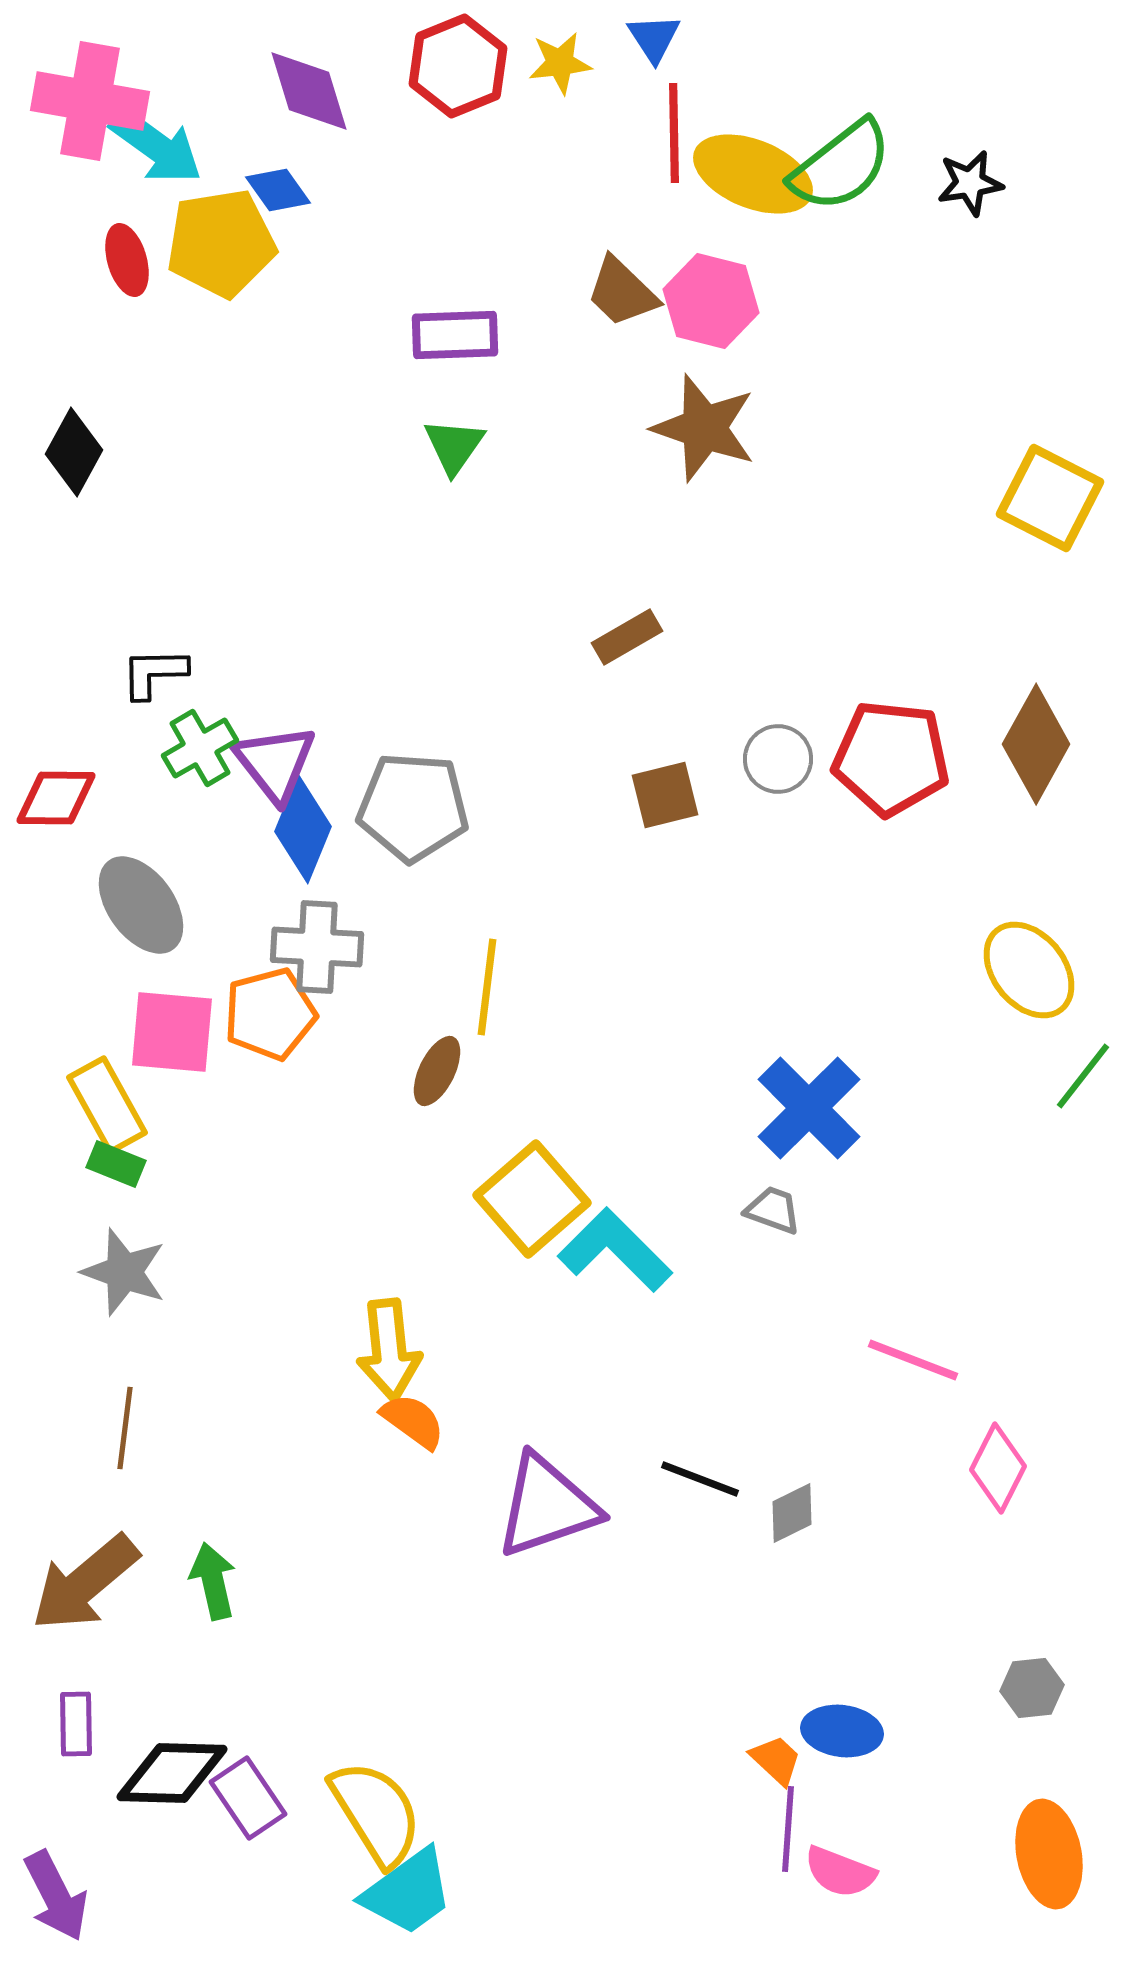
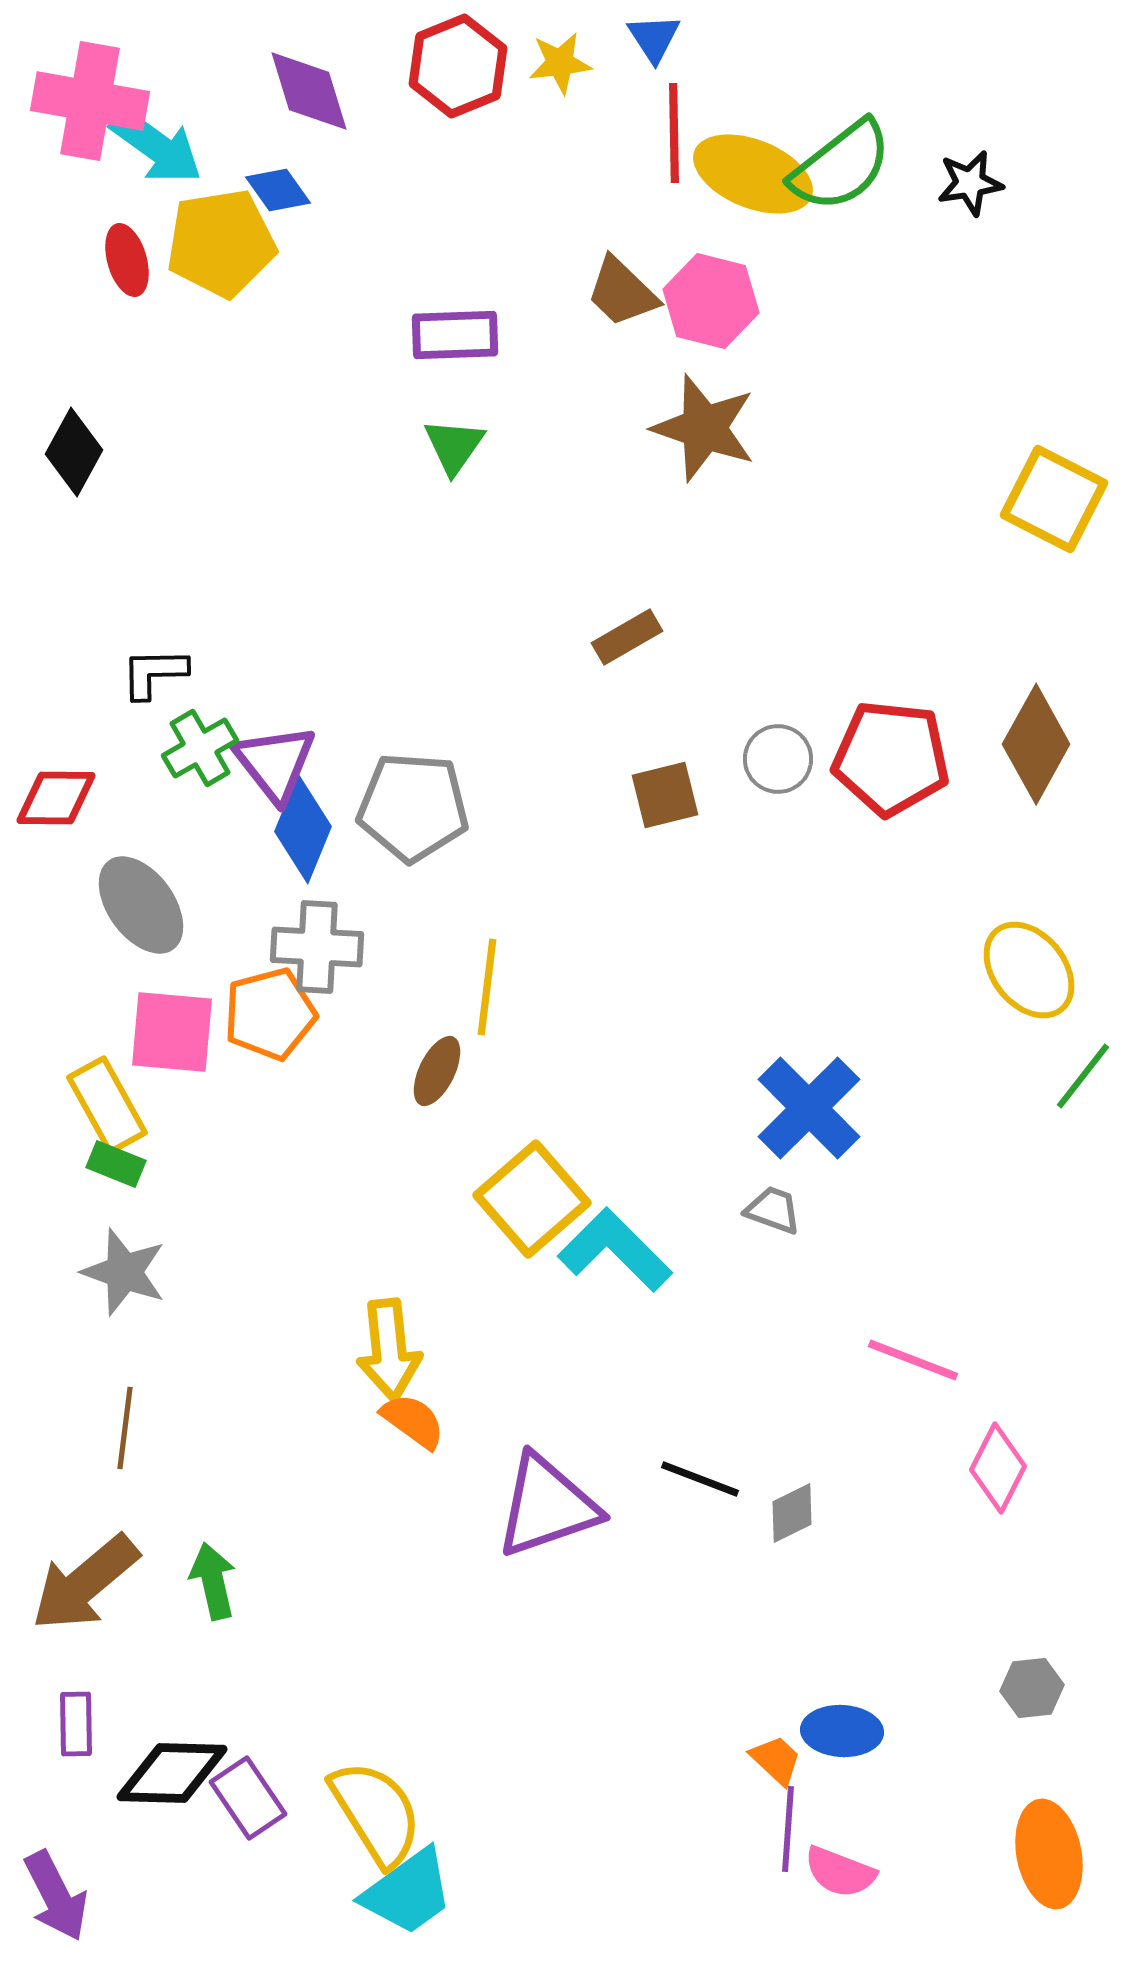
yellow square at (1050, 498): moved 4 px right, 1 px down
blue ellipse at (842, 1731): rotated 4 degrees counterclockwise
